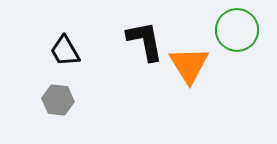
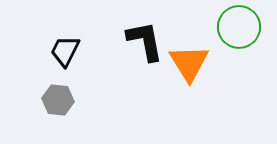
green circle: moved 2 px right, 3 px up
black trapezoid: rotated 56 degrees clockwise
orange triangle: moved 2 px up
